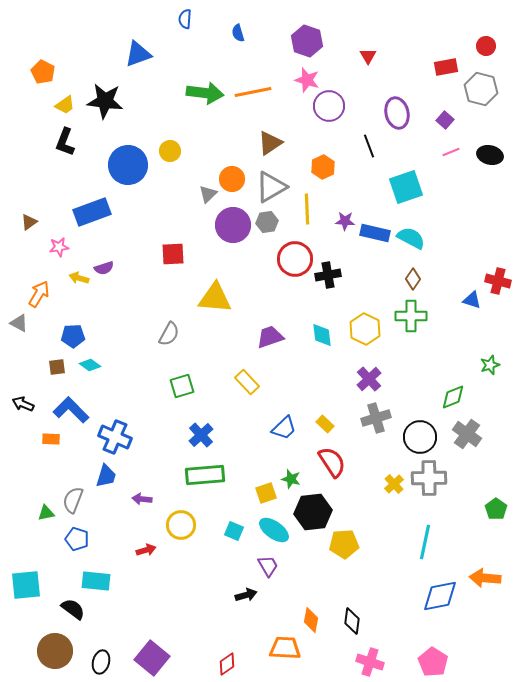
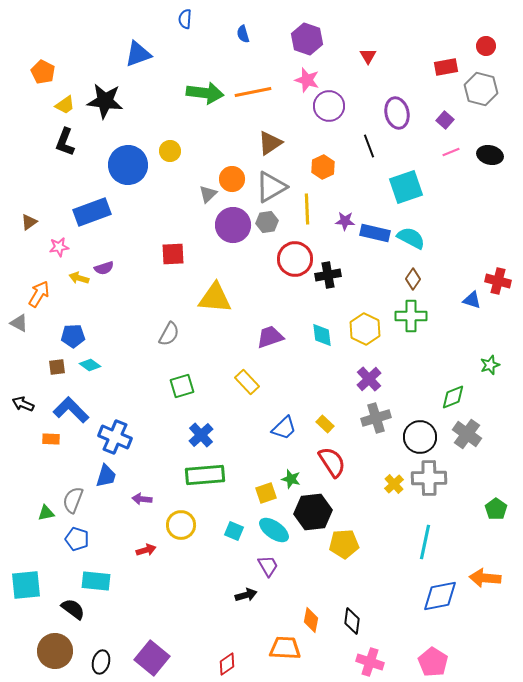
blue semicircle at (238, 33): moved 5 px right, 1 px down
purple hexagon at (307, 41): moved 2 px up
